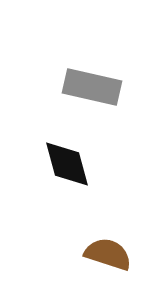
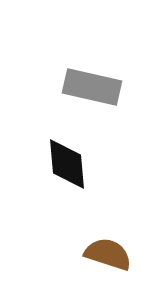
black diamond: rotated 10 degrees clockwise
